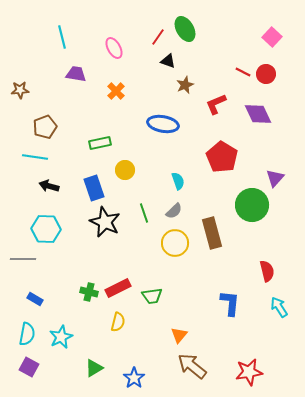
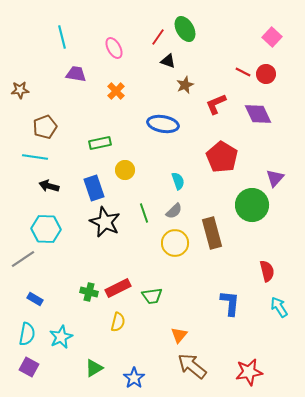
gray line at (23, 259): rotated 35 degrees counterclockwise
